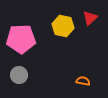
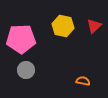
red triangle: moved 4 px right, 8 px down
gray circle: moved 7 px right, 5 px up
